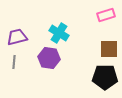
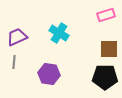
purple trapezoid: rotated 10 degrees counterclockwise
purple hexagon: moved 16 px down
